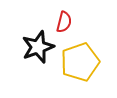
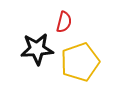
black star: moved 1 px left, 2 px down; rotated 16 degrees clockwise
